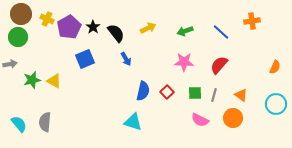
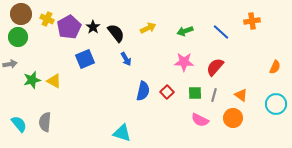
red semicircle: moved 4 px left, 2 px down
cyan triangle: moved 11 px left, 11 px down
